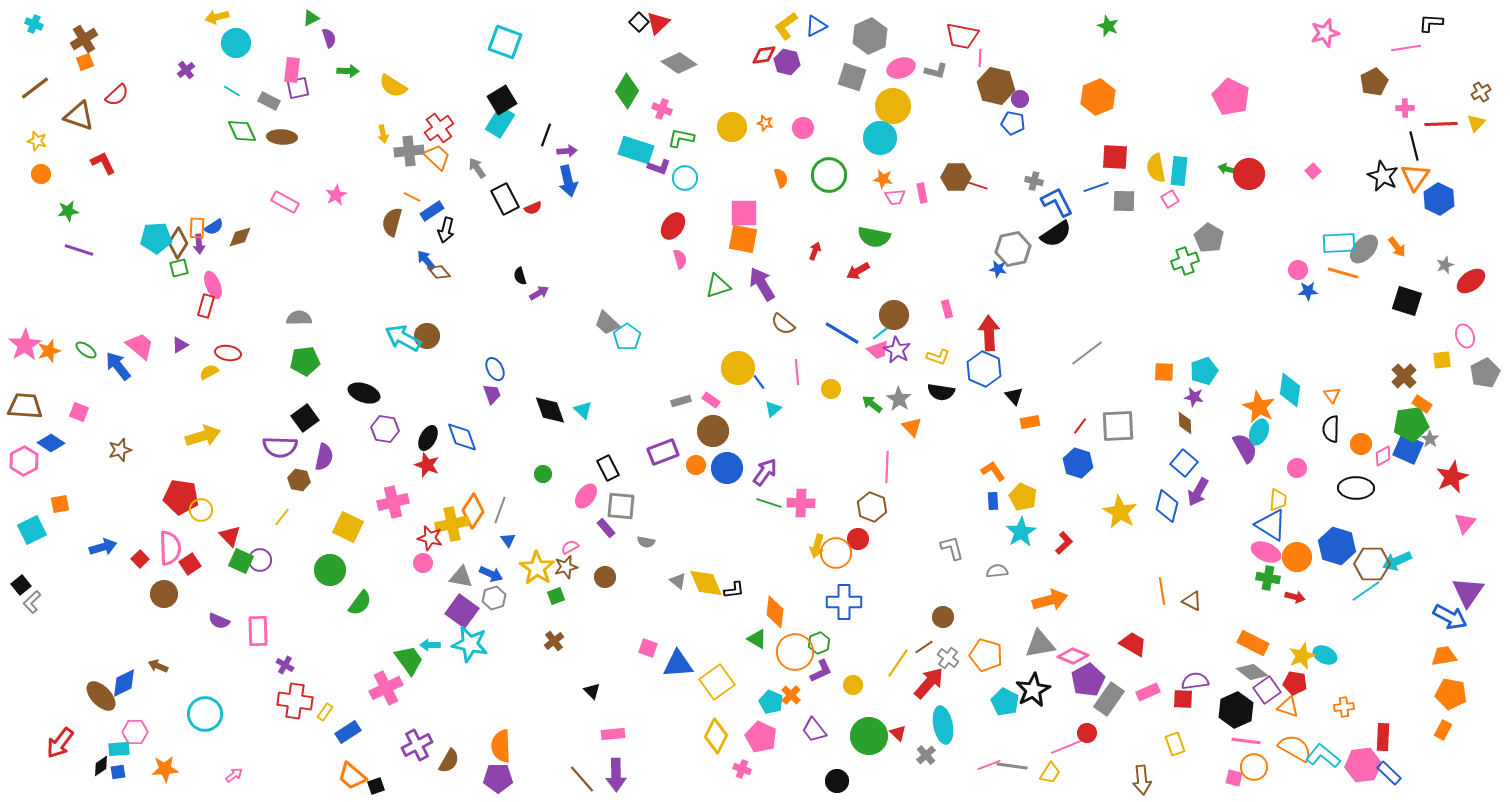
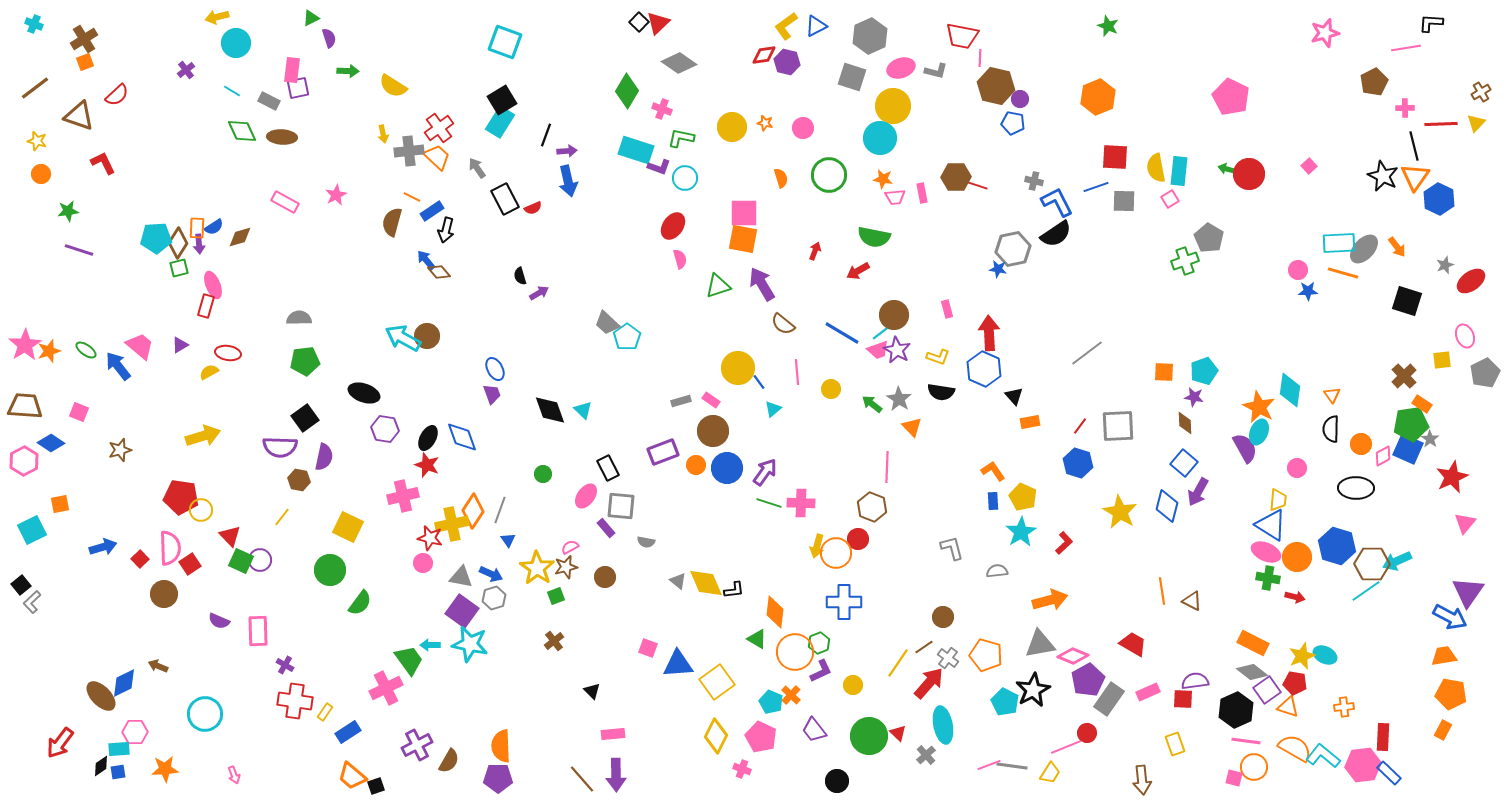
pink square at (1313, 171): moved 4 px left, 5 px up
pink cross at (393, 502): moved 10 px right, 6 px up
pink arrow at (234, 775): rotated 108 degrees clockwise
